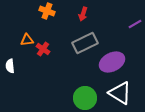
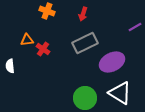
purple line: moved 3 px down
